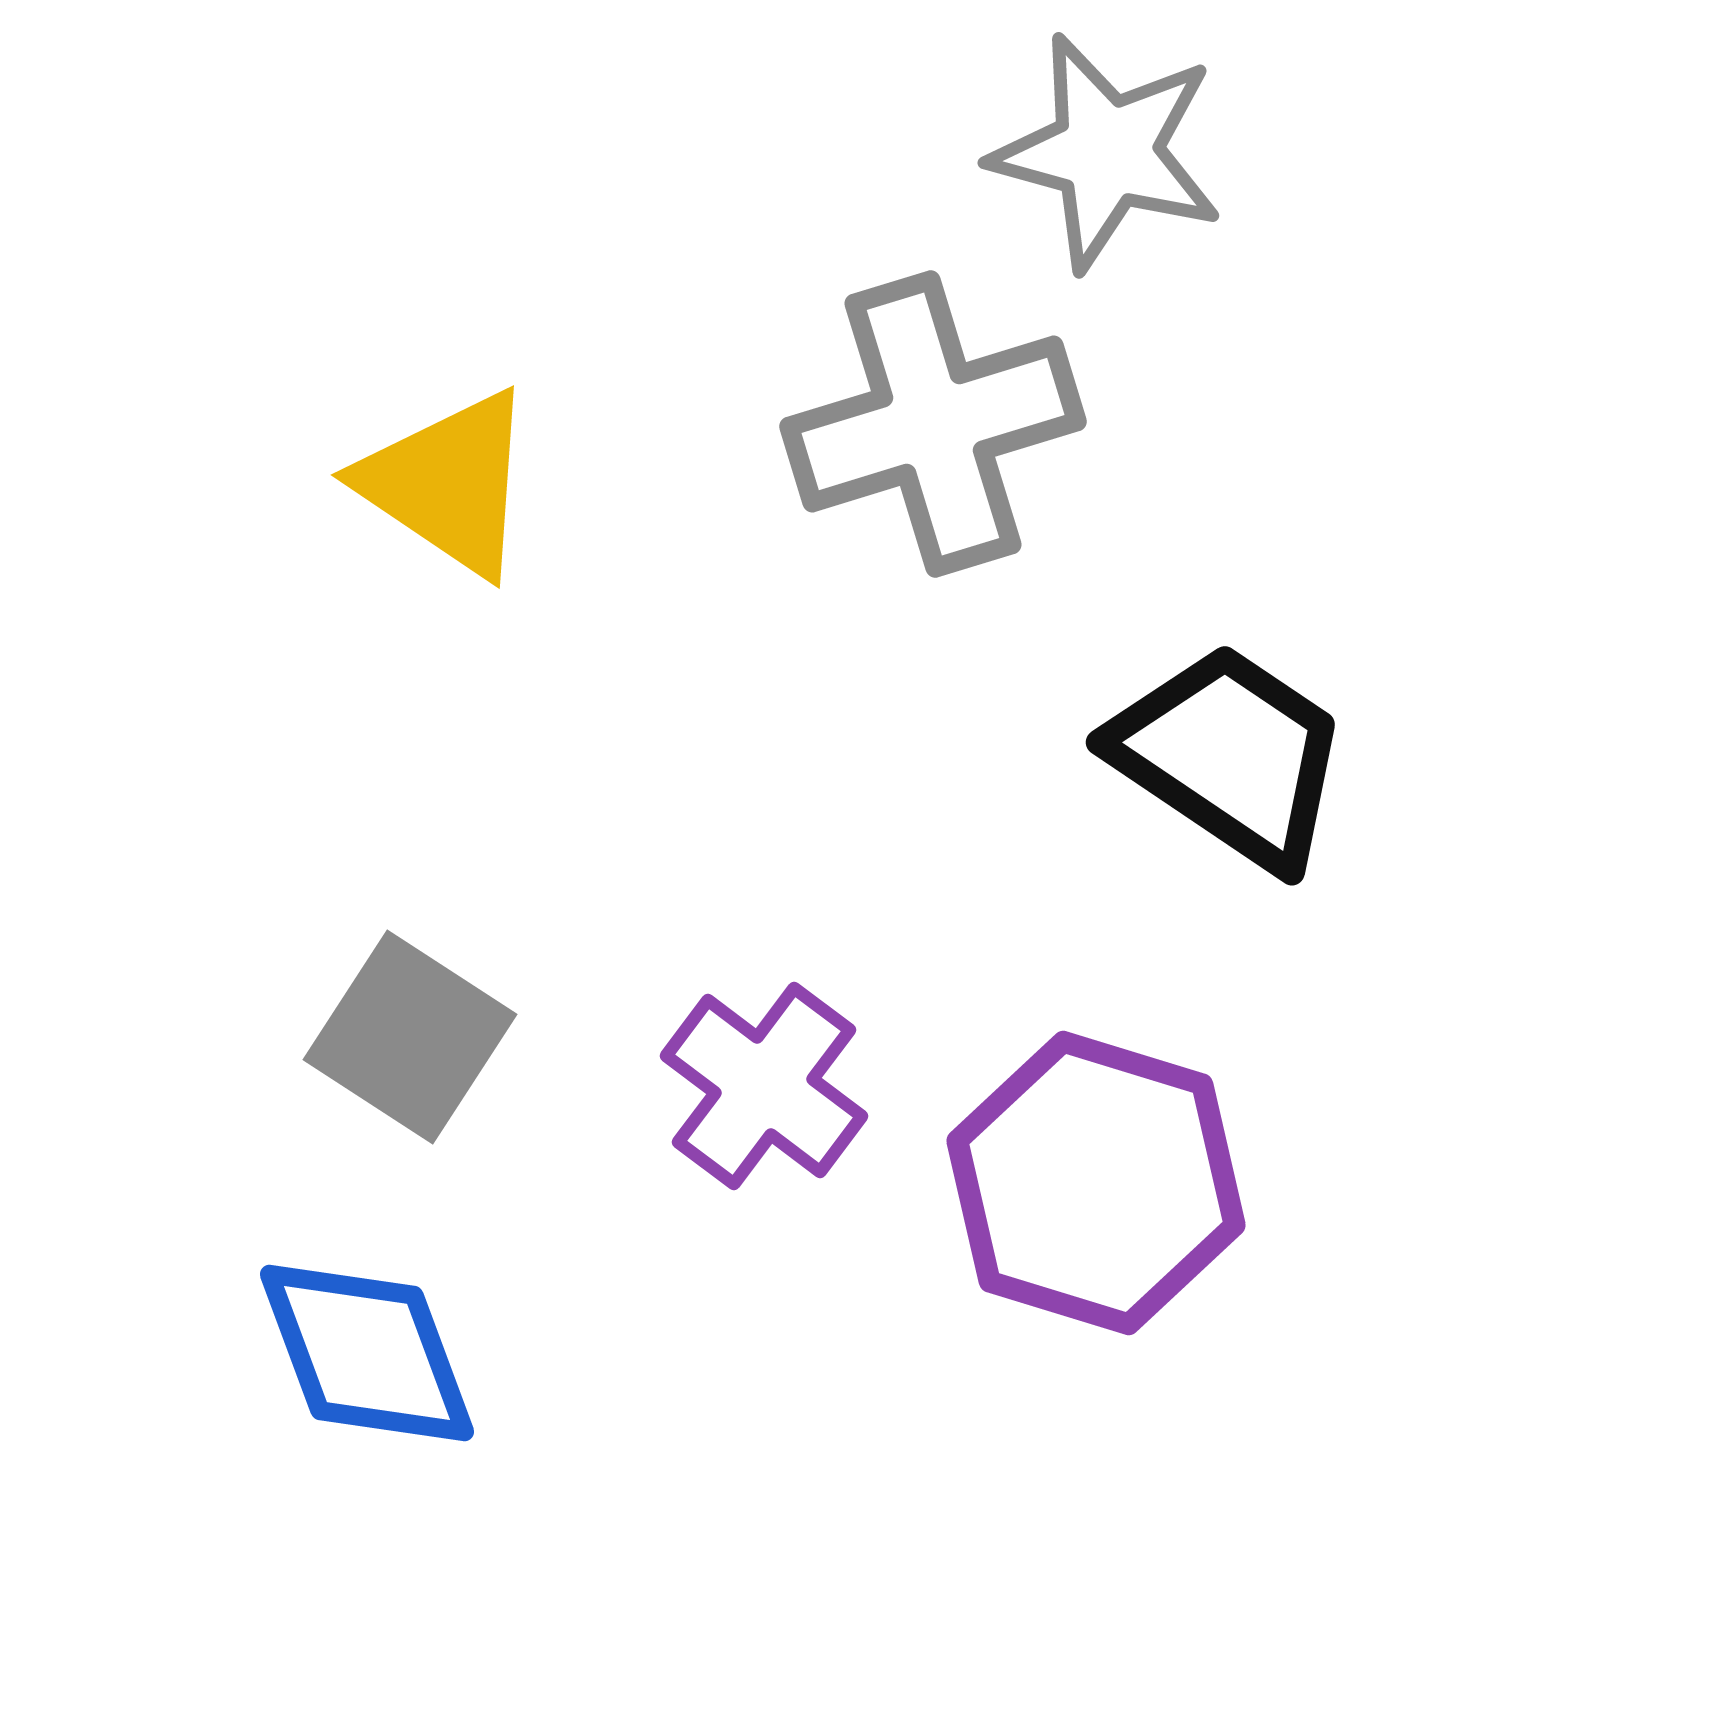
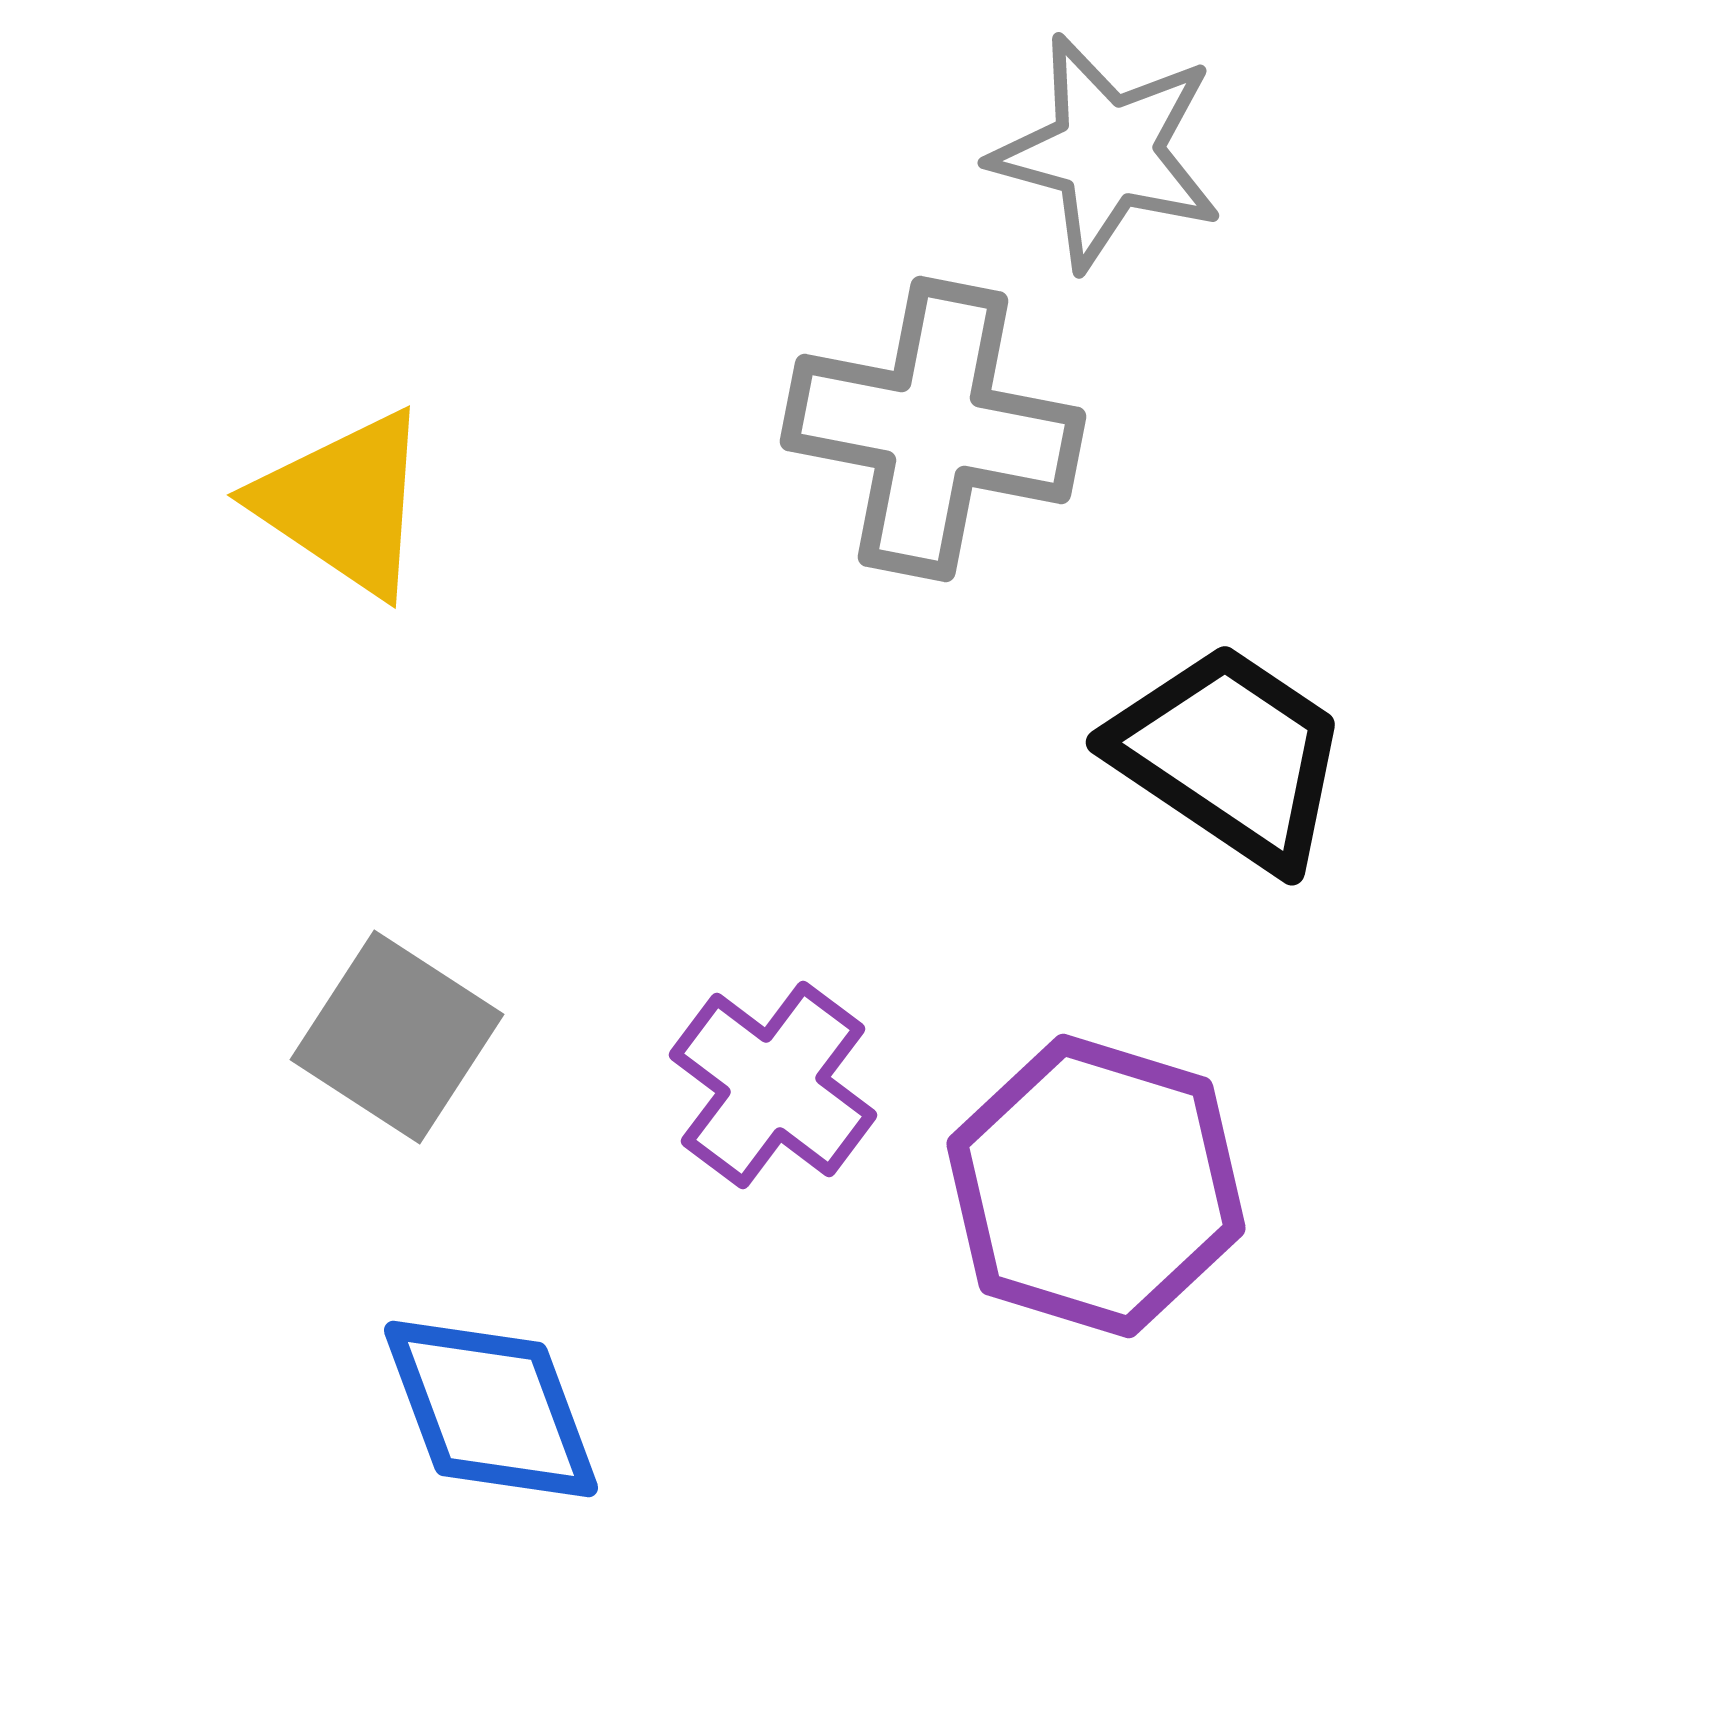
gray cross: moved 5 px down; rotated 28 degrees clockwise
yellow triangle: moved 104 px left, 20 px down
gray square: moved 13 px left
purple cross: moved 9 px right, 1 px up
purple hexagon: moved 3 px down
blue diamond: moved 124 px right, 56 px down
